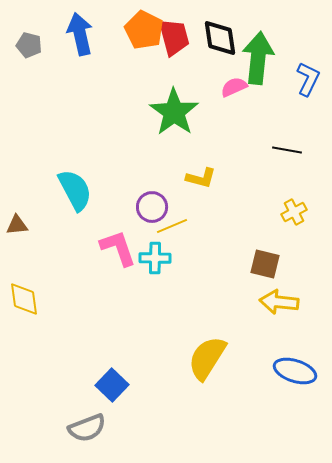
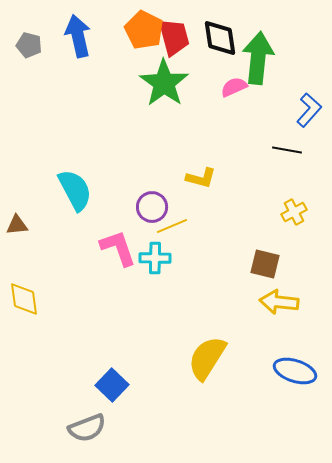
blue arrow: moved 2 px left, 2 px down
blue L-shape: moved 1 px right, 31 px down; rotated 16 degrees clockwise
green star: moved 10 px left, 29 px up
